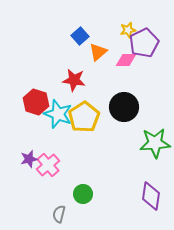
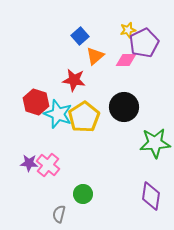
orange triangle: moved 3 px left, 4 px down
purple star: moved 4 px down; rotated 18 degrees clockwise
pink cross: rotated 10 degrees counterclockwise
